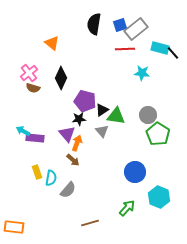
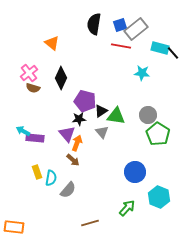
red line: moved 4 px left, 3 px up; rotated 12 degrees clockwise
black triangle: moved 1 px left, 1 px down
gray triangle: moved 1 px down
